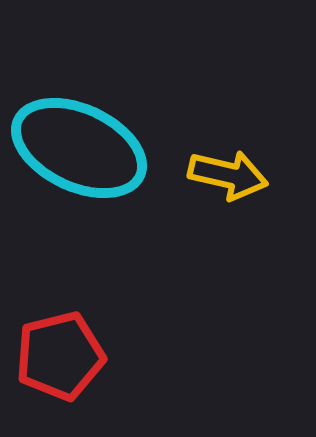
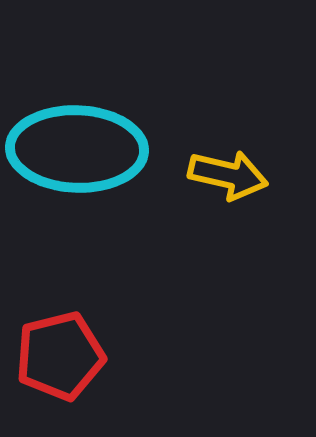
cyan ellipse: moved 2 px left, 1 px down; rotated 23 degrees counterclockwise
